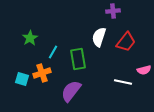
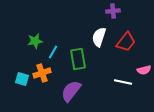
green star: moved 5 px right, 3 px down; rotated 21 degrees clockwise
